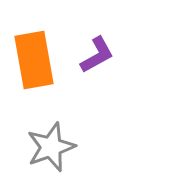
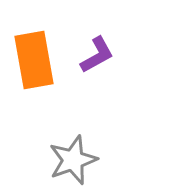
gray star: moved 22 px right, 13 px down
